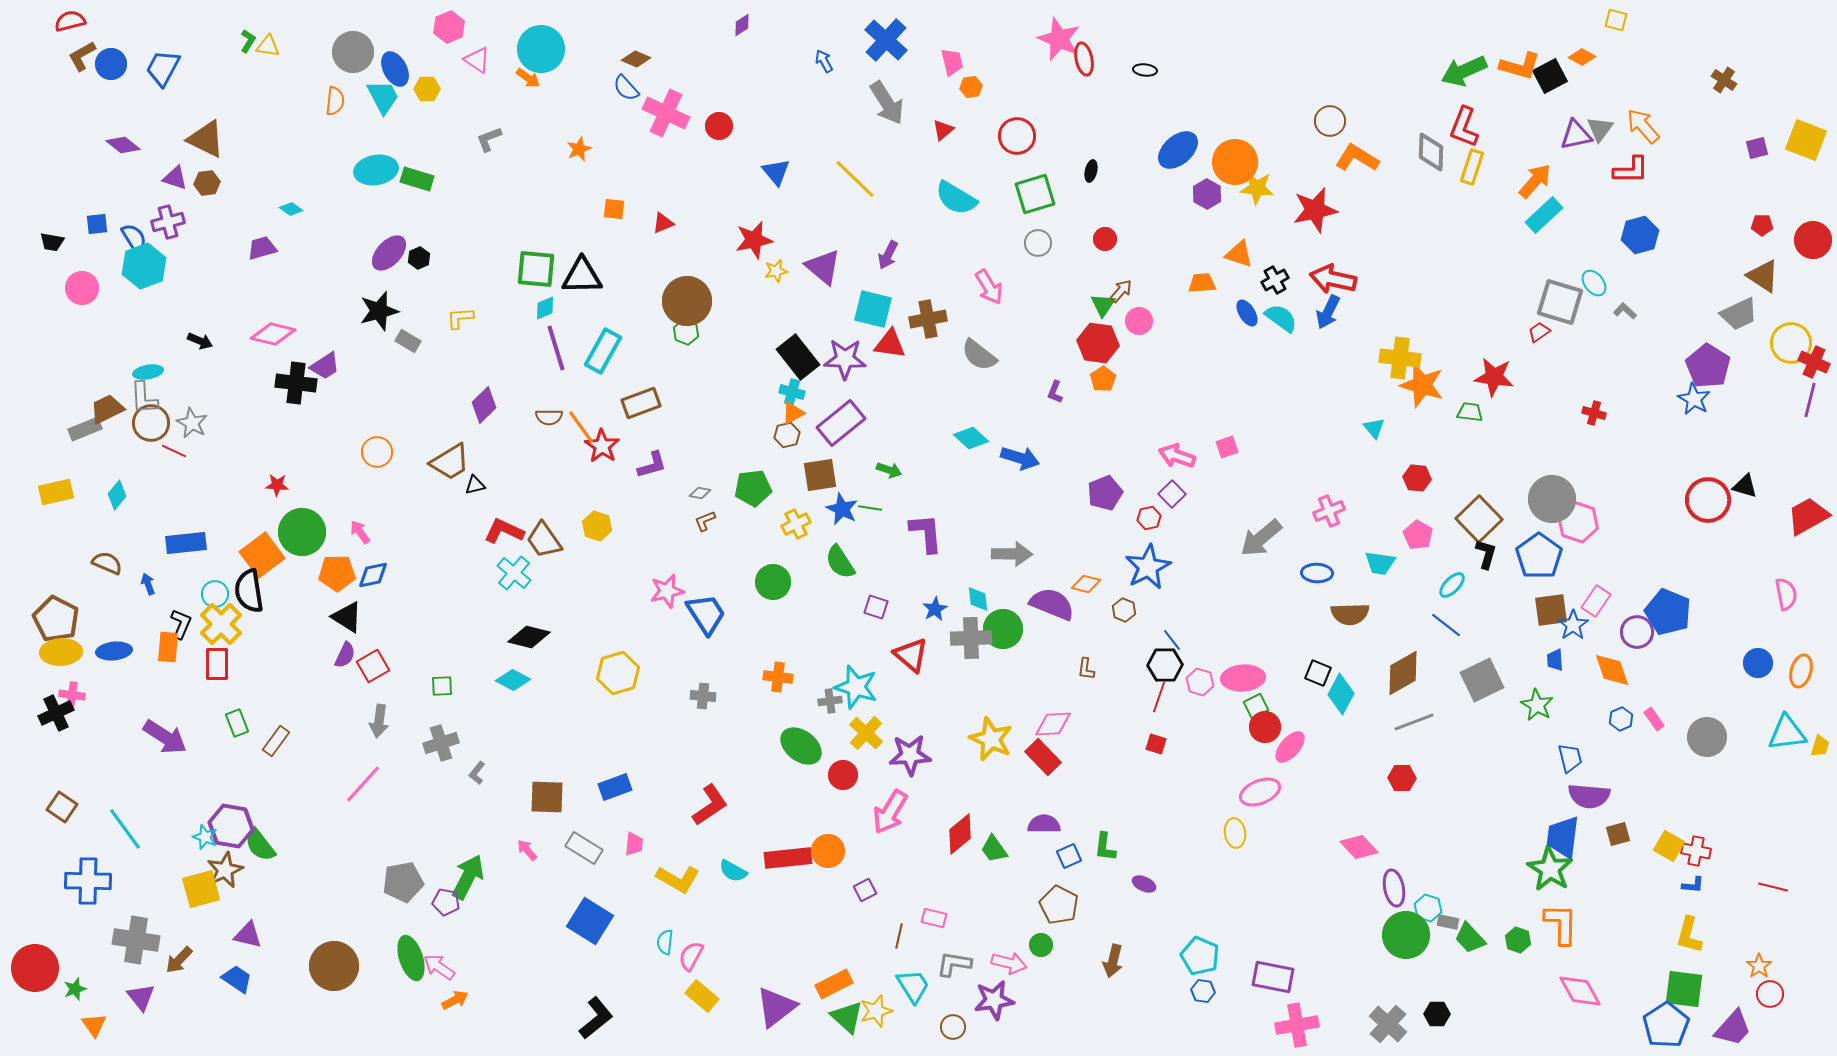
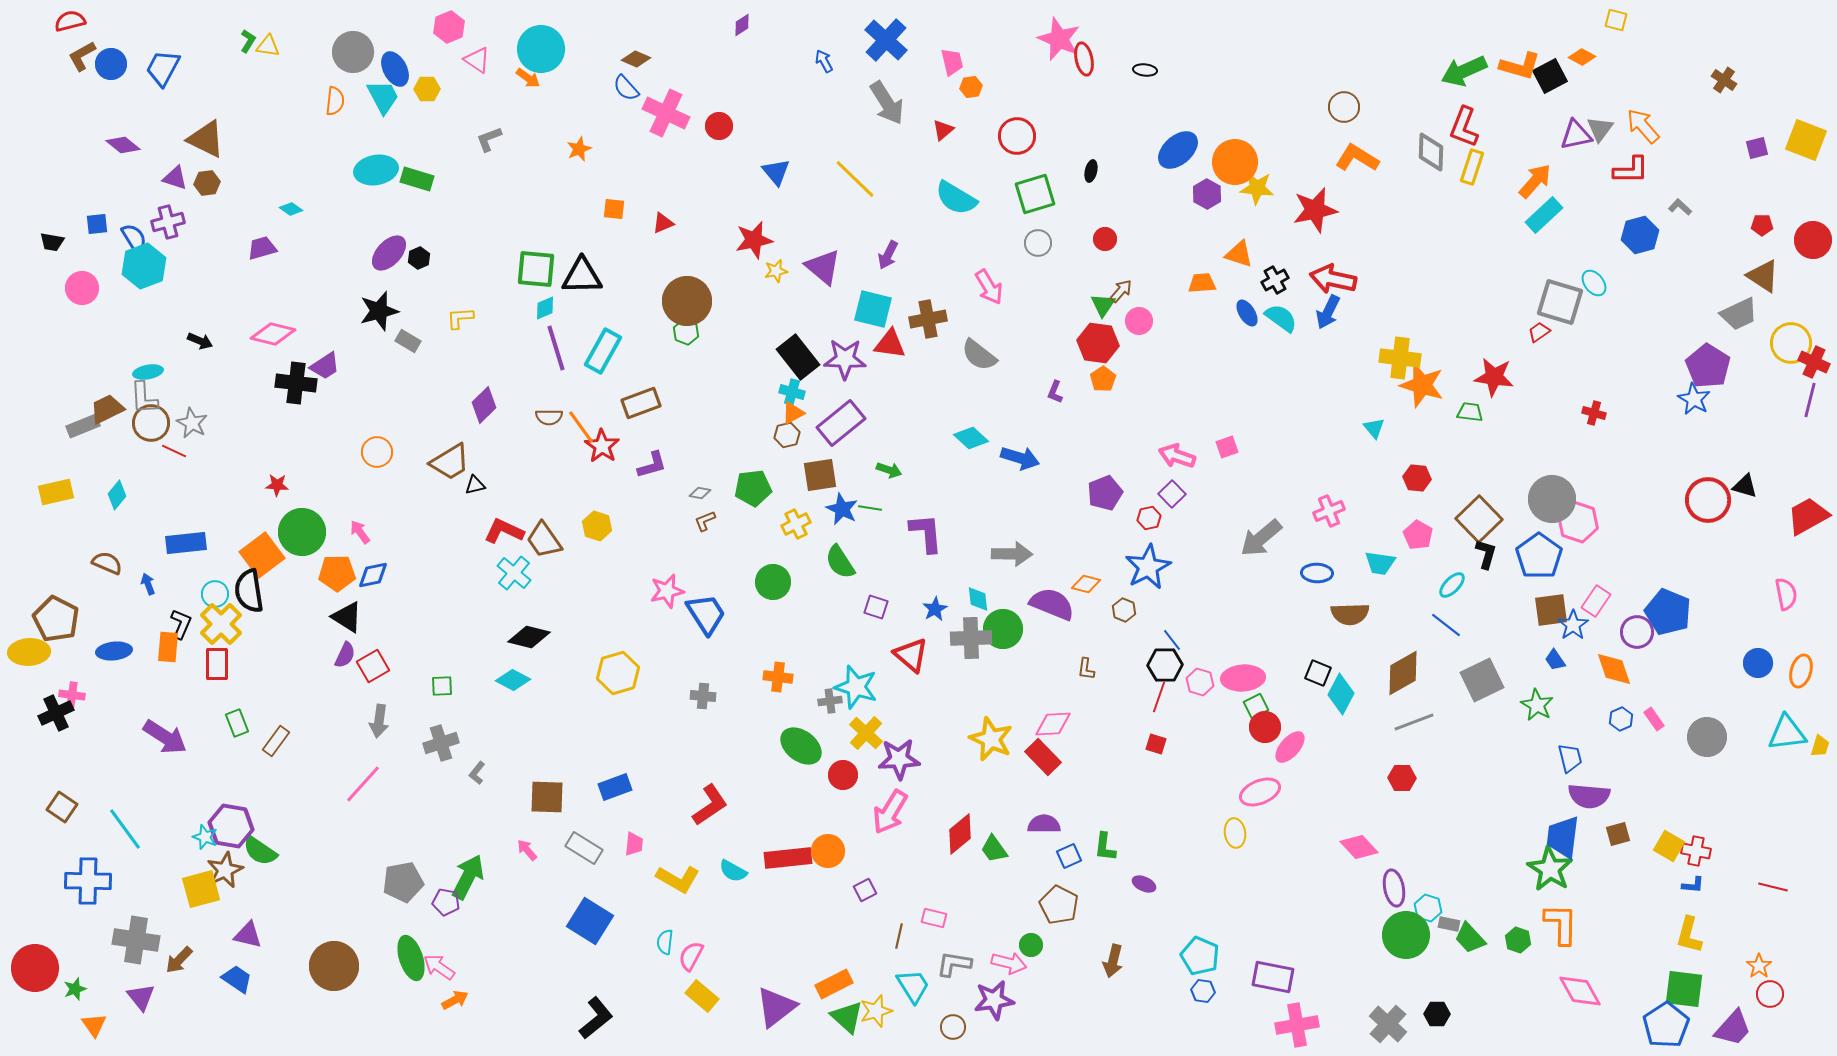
brown circle at (1330, 121): moved 14 px right, 14 px up
gray L-shape at (1625, 311): moved 55 px right, 104 px up
gray rectangle at (85, 429): moved 2 px left, 3 px up
yellow ellipse at (61, 652): moved 32 px left
blue trapezoid at (1555, 660): rotated 30 degrees counterclockwise
orange diamond at (1612, 670): moved 2 px right, 1 px up
purple star at (910, 755): moved 11 px left, 4 px down
green semicircle at (260, 845): moved 6 px down; rotated 18 degrees counterclockwise
gray rectangle at (1448, 922): moved 1 px right, 2 px down
green circle at (1041, 945): moved 10 px left
